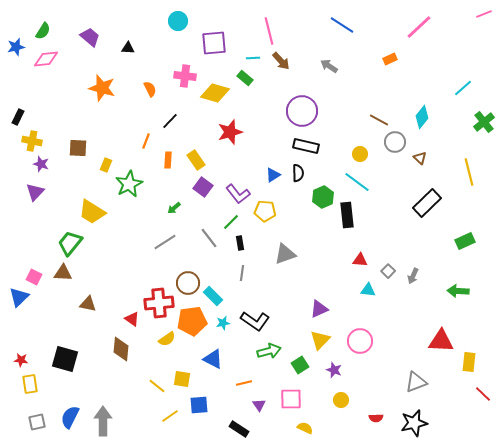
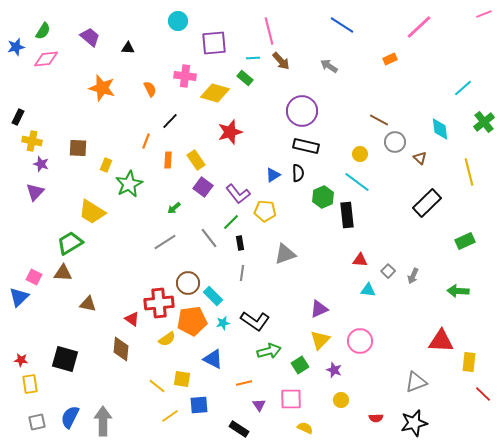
cyan diamond at (422, 117): moved 18 px right, 12 px down; rotated 45 degrees counterclockwise
green trapezoid at (70, 243): rotated 20 degrees clockwise
